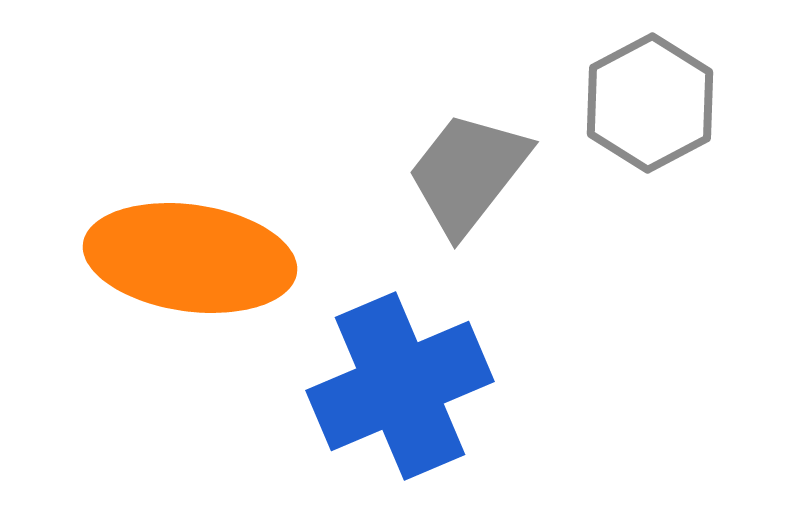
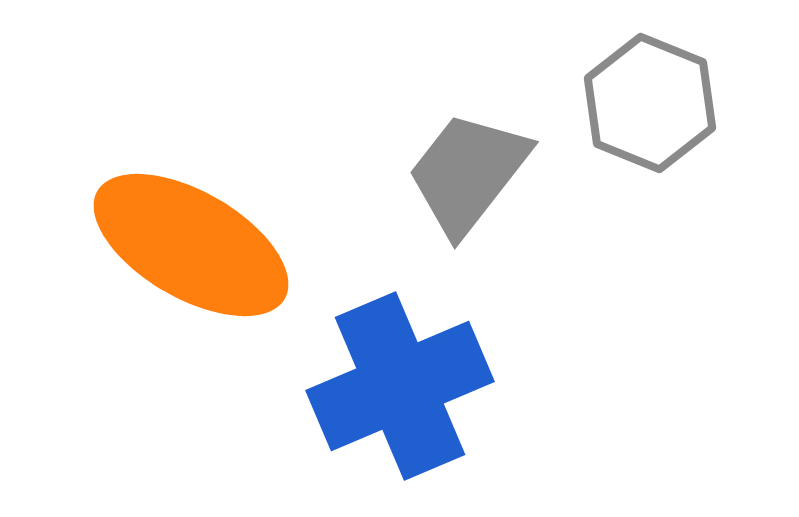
gray hexagon: rotated 10 degrees counterclockwise
orange ellipse: moved 1 px right, 13 px up; rotated 22 degrees clockwise
